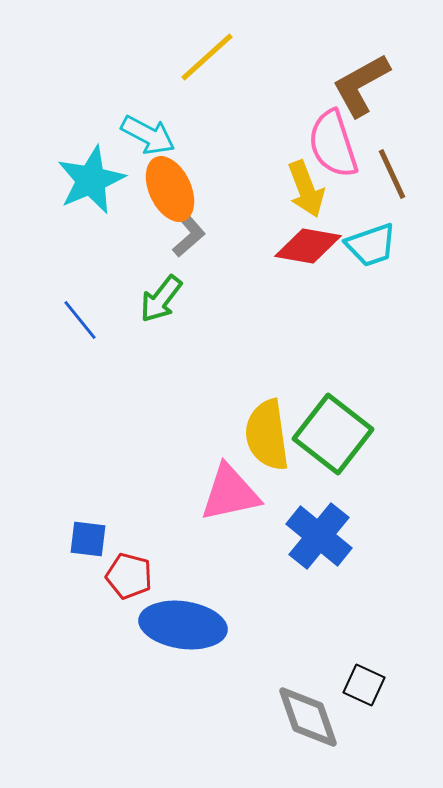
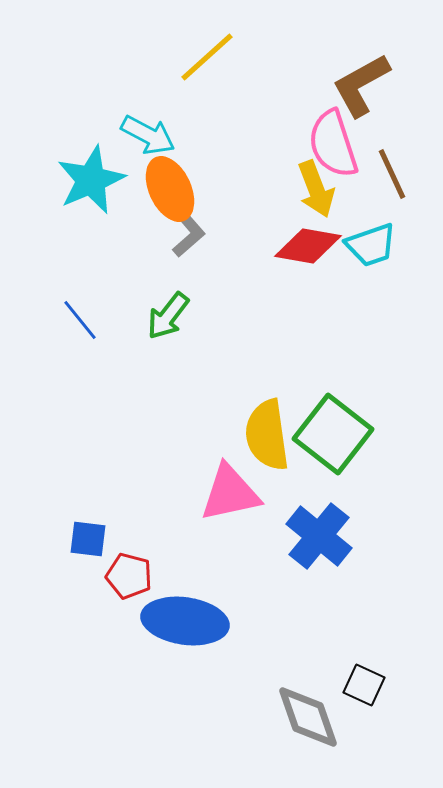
yellow arrow: moved 10 px right
green arrow: moved 7 px right, 17 px down
blue ellipse: moved 2 px right, 4 px up
